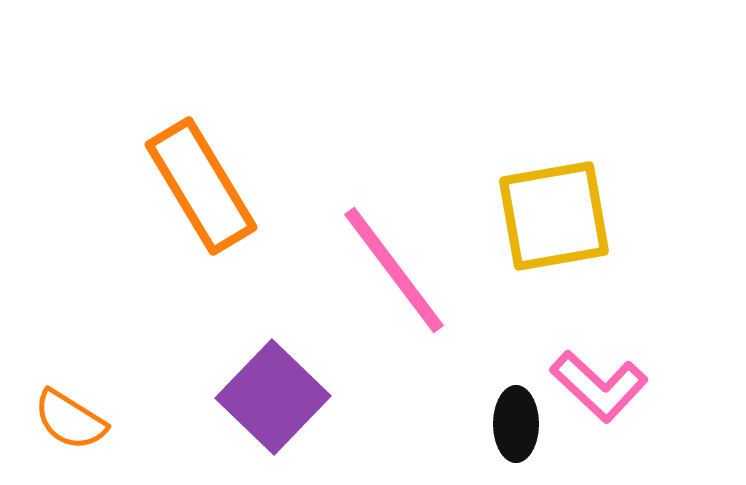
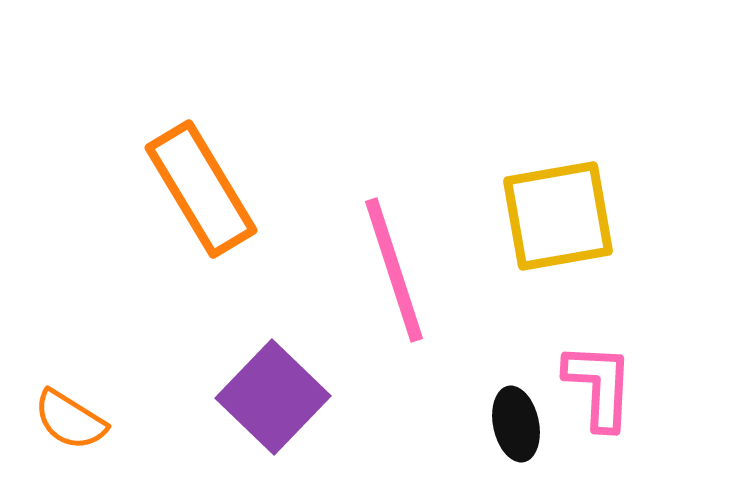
orange rectangle: moved 3 px down
yellow square: moved 4 px right
pink line: rotated 19 degrees clockwise
pink L-shape: rotated 130 degrees counterclockwise
black ellipse: rotated 12 degrees counterclockwise
